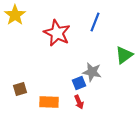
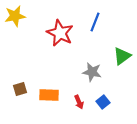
yellow star: moved 1 px down; rotated 25 degrees clockwise
red star: moved 3 px right
green triangle: moved 2 px left, 1 px down
blue square: moved 24 px right, 19 px down; rotated 16 degrees counterclockwise
orange rectangle: moved 7 px up
